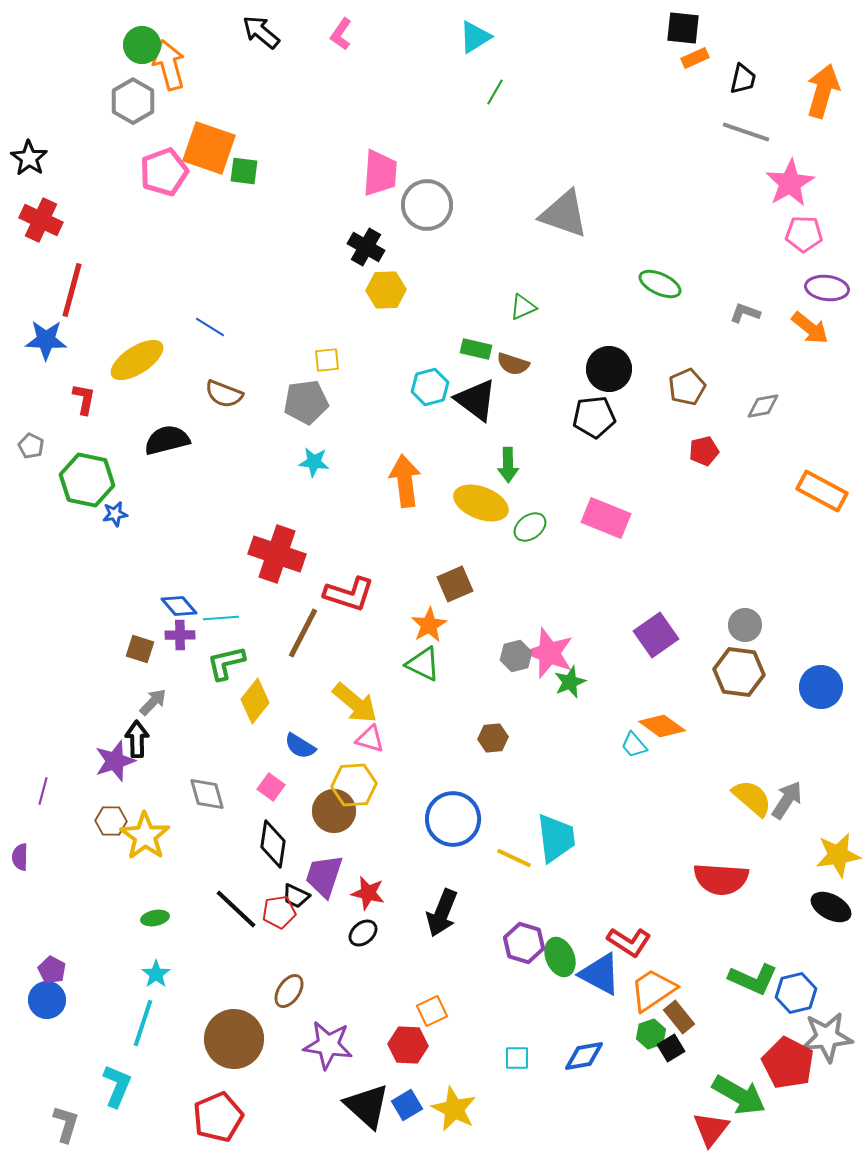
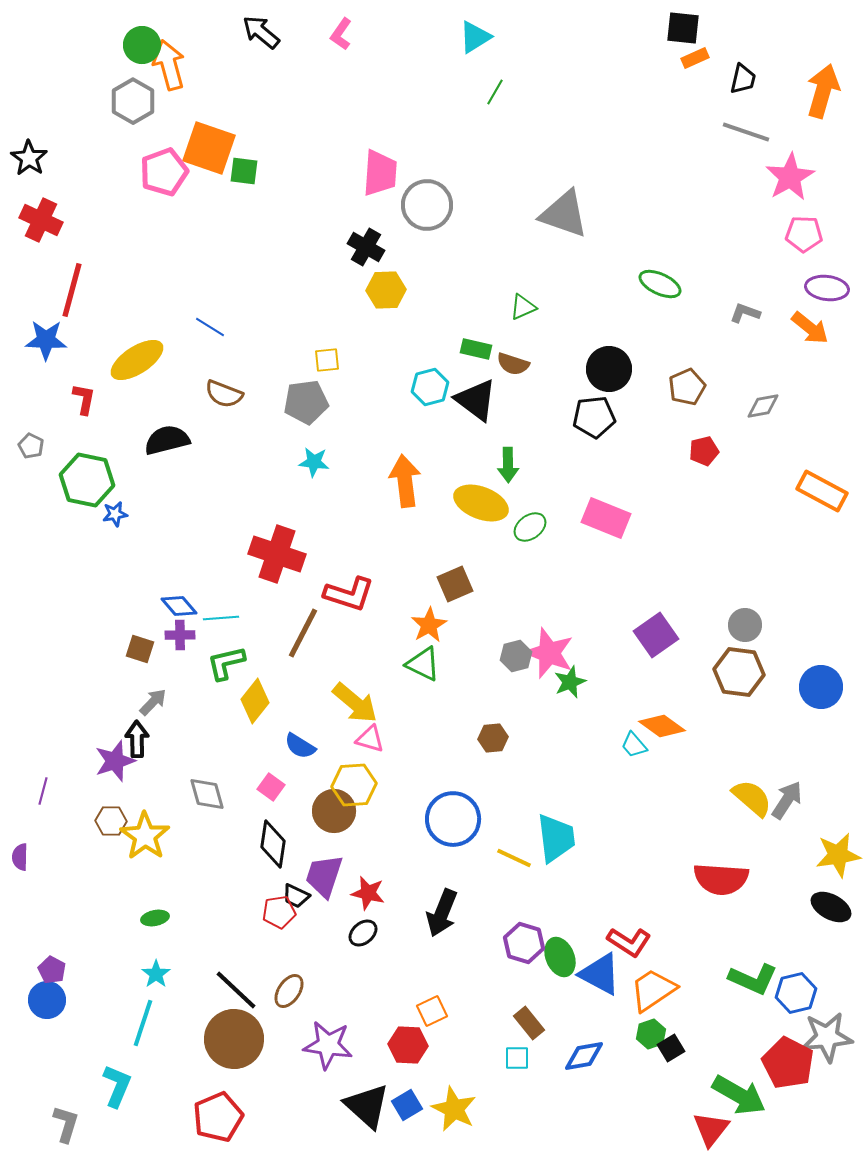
pink star at (790, 183): moved 6 px up
black line at (236, 909): moved 81 px down
brown rectangle at (679, 1017): moved 150 px left, 6 px down
